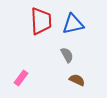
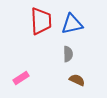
blue triangle: moved 1 px left
gray semicircle: moved 1 px right, 1 px up; rotated 28 degrees clockwise
pink rectangle: rotated 21 degrees clockwise
